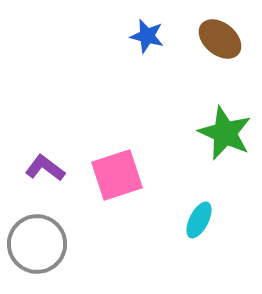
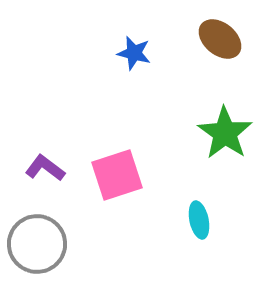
blue star: moved 13 px left, 17 px down
green star: rotated 10 degrees clockwise
cyan ellipse: rotated 39 degrees counterclockwise
